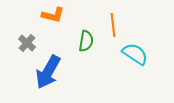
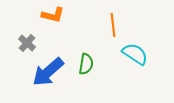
green semicircle: moved 23 px down
blue arrow: rotated 20 degrees clockwise
